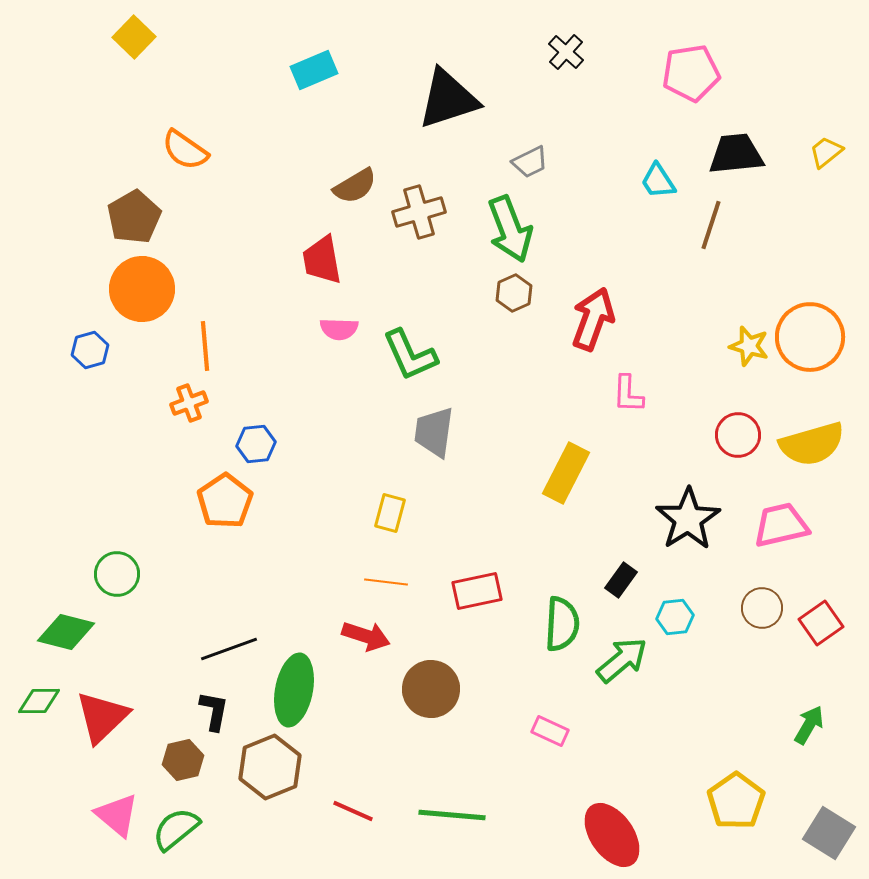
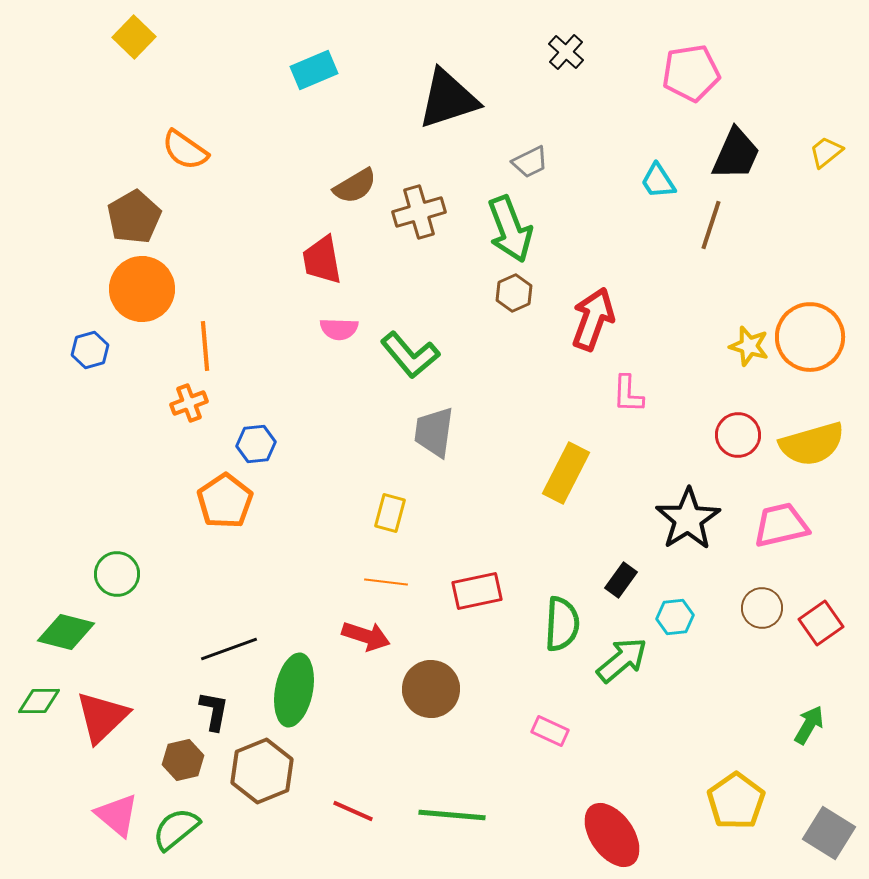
black trapezoid at (736, 154): rotated 120 degrees clockwise
green L-shape at (410, 355): rotated 16 degrees counterclockwise
brown hexagon at (270, 767): moved 8 px left, 4 px down
